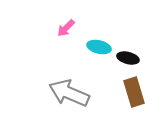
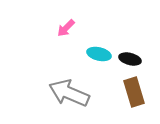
cyan ellipse: moved 7 px down
black ellipse: moved 2 px right, 1 px down
